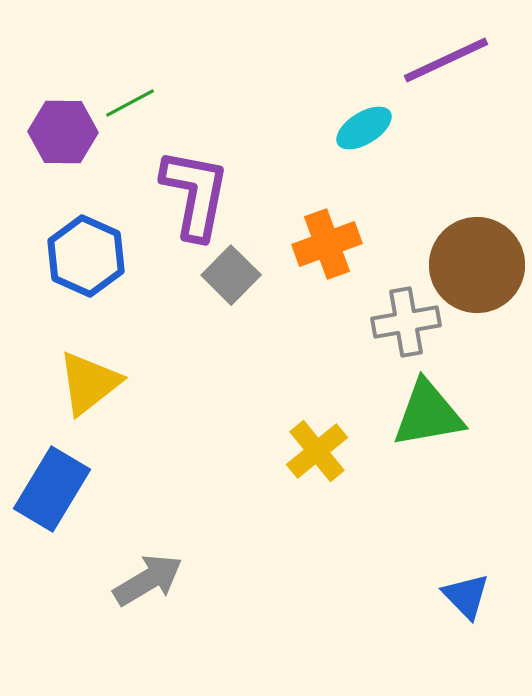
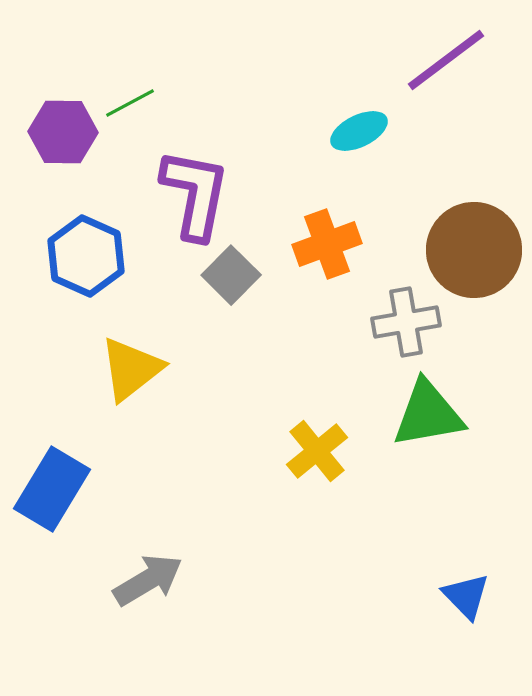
purple line: rotated 12 degrees counterclockwise
cyan ellipse: moved 5 px left, 3 px down; rotated 6 degrees clockwise
brown circle: moved 3 px left, 15 px up
yellow triangle: moved 42 px right, 14 px up
